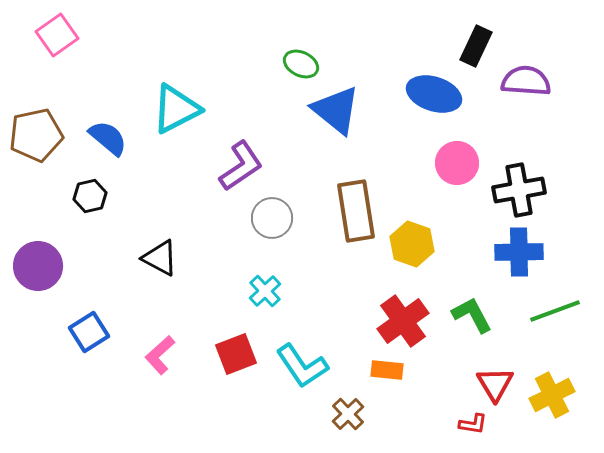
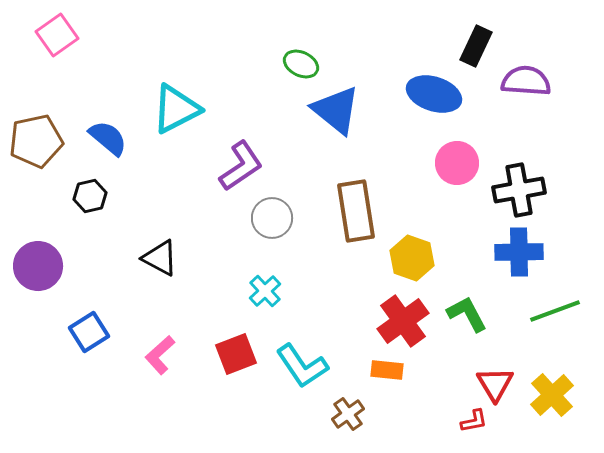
brown pentagon: moved 6 px down
yellow hexagon: moved 14 px down
green L-shape: moved 5 px left, 1 px up
yellow cross: rotated 15 degrees counterclockwise
brown cross: rotated 8 degrees clockwise
red L-shape: moved 1 px right, 3 px up; rotated 20 degrees counterclockwise
